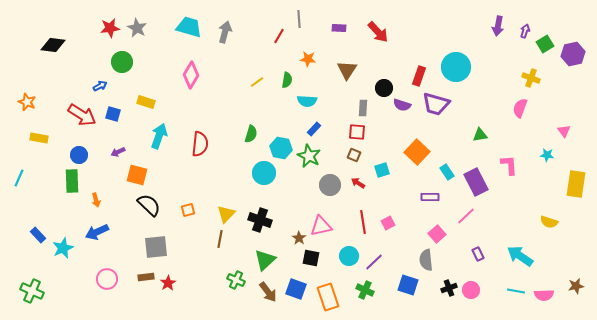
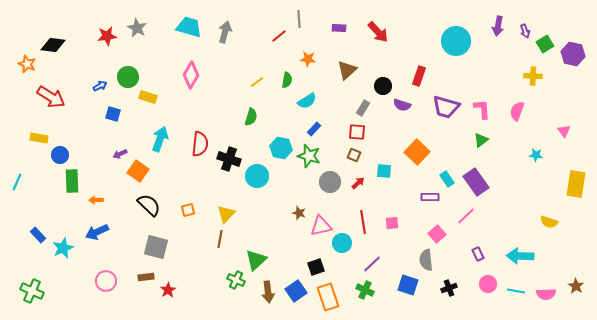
red star at (110, 28): moved 3 px left, 8 px down
purple arrow at (525, 31): rotated 144 degrees clockwise
red line at (279, 36): rotated 21 degrees clockwise
purple hexagon at (573, 54): rotated 25 degrees clockwise
green circle at (122, 62): moved 6 px right, 15 px down
cyan circle at (456, 67): moved 26 px up
brown triangle at (347, 70): rotated 15 degrees clockwise
yellow cross at (531, 78): moved 2 px right, 2 px up; rotated 18 degrees counterclockwise
black circle at (384, 88): moved 1 px left, 2 px up
cyan semicircle at (307, 101): rotated 36 degrees counterclockwise
orange star at (27, 102): moved 38 px up
yellow rectangle at (146, 102): moved 2 px right, 5 px up
purple trapezoid at (436, 104): moved 10 px right, 3 px down
gray rectangle at (363, 108): rotated 28 degrees clockwise
pink semicircle at (520, 108): moved 3 px left, 3 px down
red arrow at (82, 115): moved 31 px left, 18 px up
green semicircle at (251, 134): moved 17 px up
green triangle at (480, 135): moved 1 px right, 5 px down; rotated 28 degrees counterclockwise
cyan arrow at (159, 136): moved 1 px right, 3 px down
purple arrow at (118, 152): moved 2 px right, 2 px down
blue circle at (79, 155): moved 19 px left
cyan star at (547, 155): moved 11 px left
green star at (309, 156): rotated 10 degrees counterclockwise
pink L-shape at (509, 165): moved 27 px left, 56 px up
cyan square at (382, 170): moved 2 px right, 1 px down; rotated 21 degrees clockwise
cyan rectangle at (447, 172): moved 7 px down
cyan circle at (264, 173): moved 7 px left, 3 px down
orange square at (137, 175): moved 1 px right, 4 px up; rotated 20 degrees clockwise
cyan line at (19, 178): moved 2 px left, 4 px down
purple rectangle at (476, 182): rotated 8 degrees counterclockwise
red arrow at (358, 183): rotated 104 degrees clockwise
gray circle at (330, 185): moved 3 px up
orange arrow at (96, 200): rotated 104 degrees clockwise
black cross at (260, 220): moved 31 px left, 61 px up
pink square at (388, 223): moved 4 px right; rotated 24 degrees clockwise
brown star at (299, 238): moved 25 px up; rotated 16 degrees counterclockwise
gray square at (156, 247): rotated 20 degrees clockwise
cyan circle at (349, 256): moved 7 px left, 13 px up
cyan arrow at (520, 256): rotated 32 degrees counterclockwise
black square at (311, 258): moved 5 px right, 9 px down; rotated 30 degrees counterclockwise
green triangle at (265, 260): moved 9 px left
purple line at (374, 262): moved 2 px left, 2 px down
pink circle at (107, 279): moved 1 px left, 2 px down
red star at (168, 283): moved 7 px down
brown star at (576, 286): rotated 28 degrees counterclockwise
blue square at (296, 289): moved 2 px down; rotated 35 degrees clockwise
pink circle at (471, 290): moved 17 px right, 6 px up
brown arrow at (268, 292): rotated 30 degrees clockwise
pink semicircle at (544, 295): moved 2 px right, 1 px up
